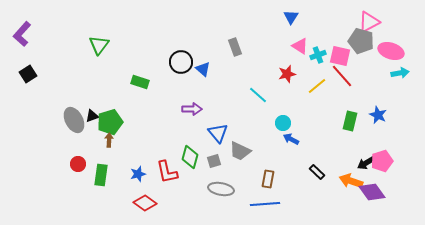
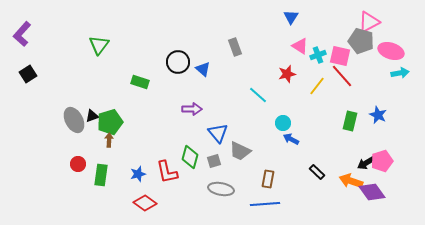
black circle at (181, 62): moved 3 px left
yellow line at (317, 86): rotated 12 degrees counterclockwise
